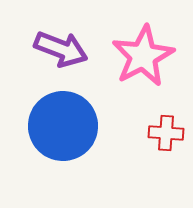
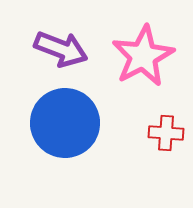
blue circle: moved 2 px right, 3 px up
